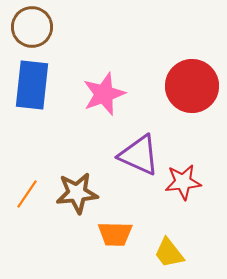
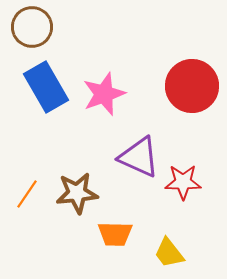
blue rectangle: moved 14 px right, 2 px down; rotated 36 degrees counterclockwise
purple triangle: moved 2 px down
red star: rotated 6 degrees clockwise
